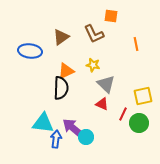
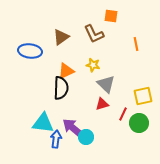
red triangle: rotated 40 degrees counterclockwise
